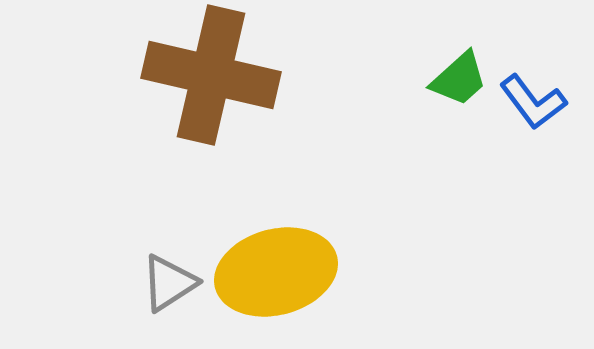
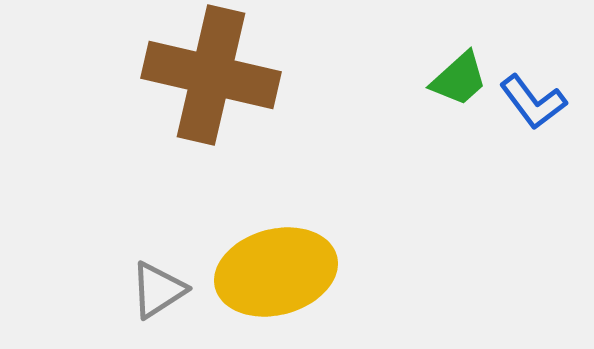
gray triangle: moved 11 px left, 7 px down
